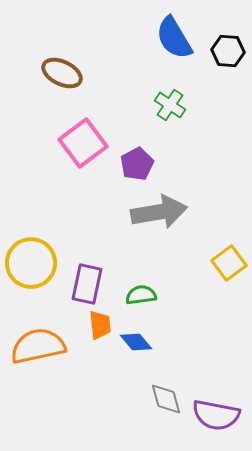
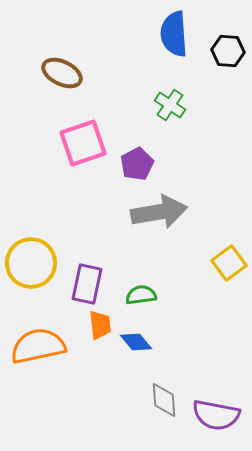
blue semicircle: moved 4 px up; rotated 27 degrees clockwise
pink square: rotated 18 degrees clockwise
gray diamond: moved 2 px left, 1 px down; rotated 12 degrees clockwise
